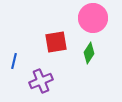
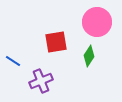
pink circle: moved 4 px right, 4 px down
green diamond: moved 3 px down
blue line: moved 1 px left; rotated 70 degrees counterclockwise
